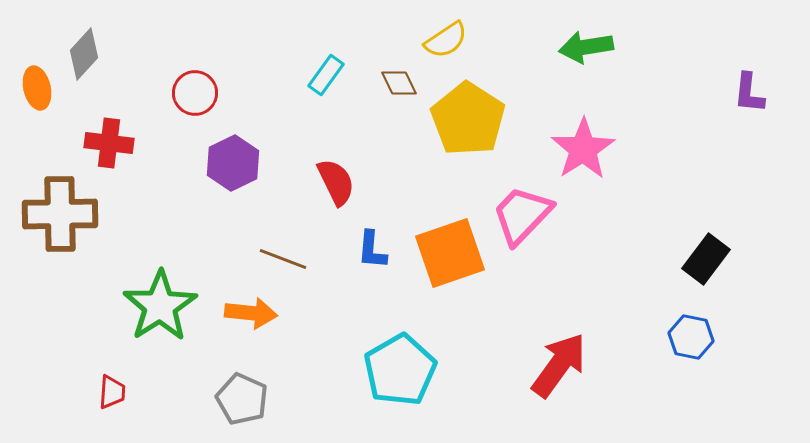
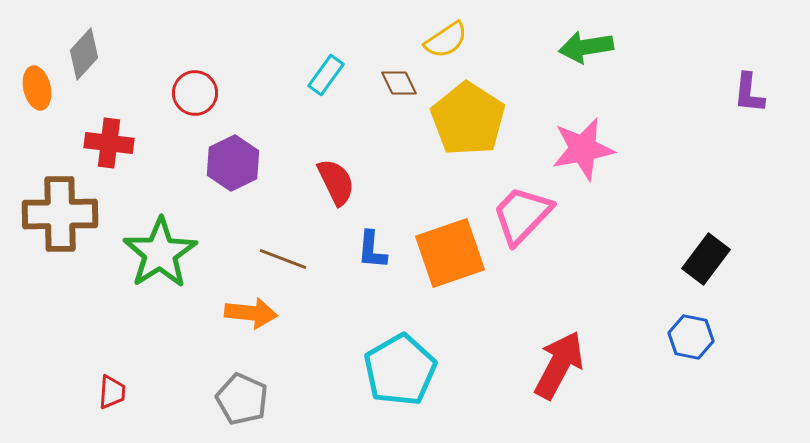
pink star: rotated 22 degrees clockwise
green star: moved 53 px up
red arrow: rotated 8 degrees counterclockwise
